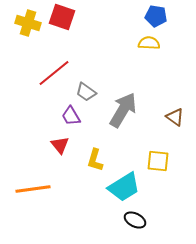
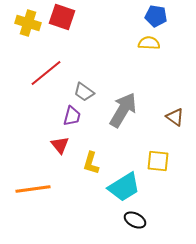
red line: moved 8 px left
gray trapezoid: moved 2 px left
purple trapezoid: moved 1 px right; rotated 135 degrees counterclockwise
yellow L-shape: moved 4 px left, 3 px down
